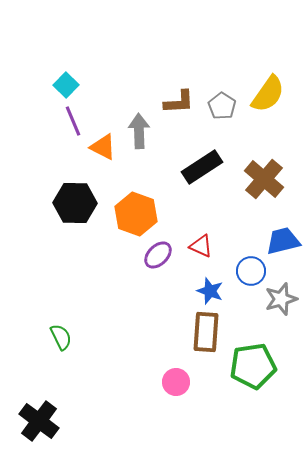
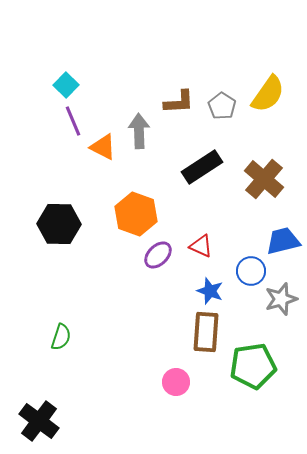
black hexagon: moved 16 px left, 21 px down
green semicircle: rotated 44 degrees clockwise
